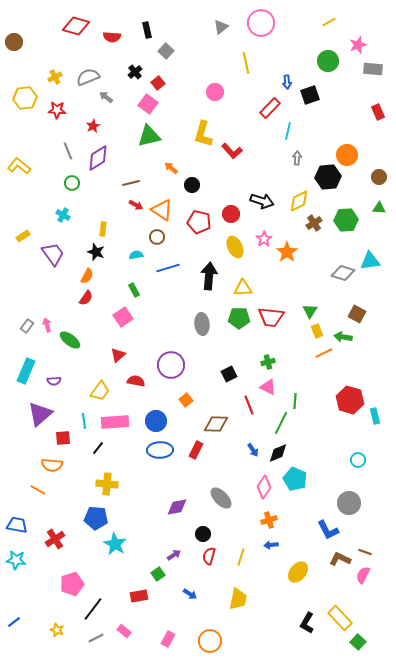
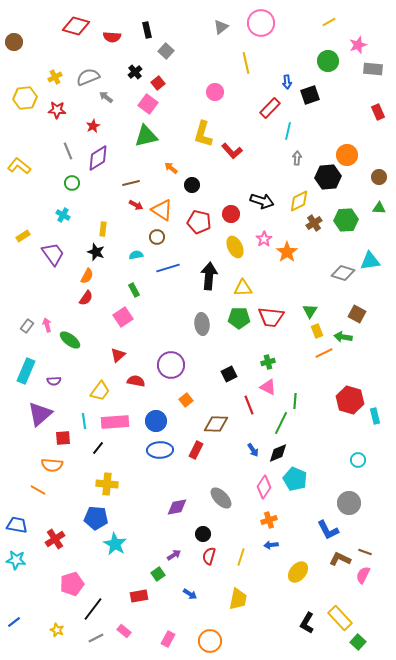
green triangle at (149, 136): moved 3 px left
